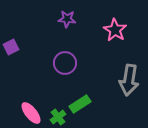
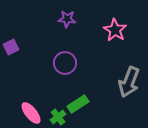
gray arrow: moved 2 px down; rotated 12 degrees clockwise
green rectangle: moved 2 px left
